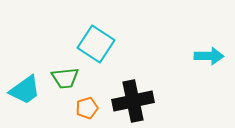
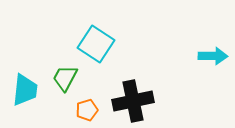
cyan arrow: moved 4 px right
green trapezoid: rotated 124 degrees clockwise
cyan trapezoid: rotated 48 degrees counterclockwise
orange pentagon: moved 2 px down
